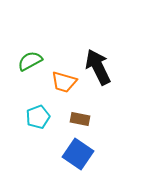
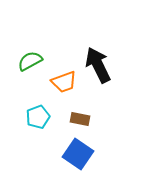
black arrow: moved 2 px up
orange trapezoid: rotated 36 degrees counterclockwise
